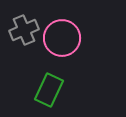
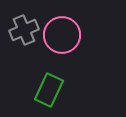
pink circle: moved 3 px up
